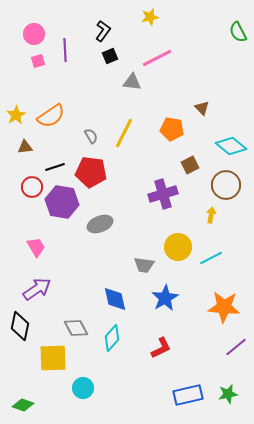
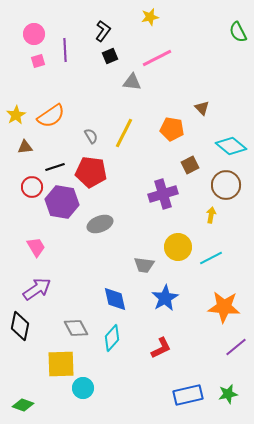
yellow square at (53, 358): moved 8 px right, 6 px down
